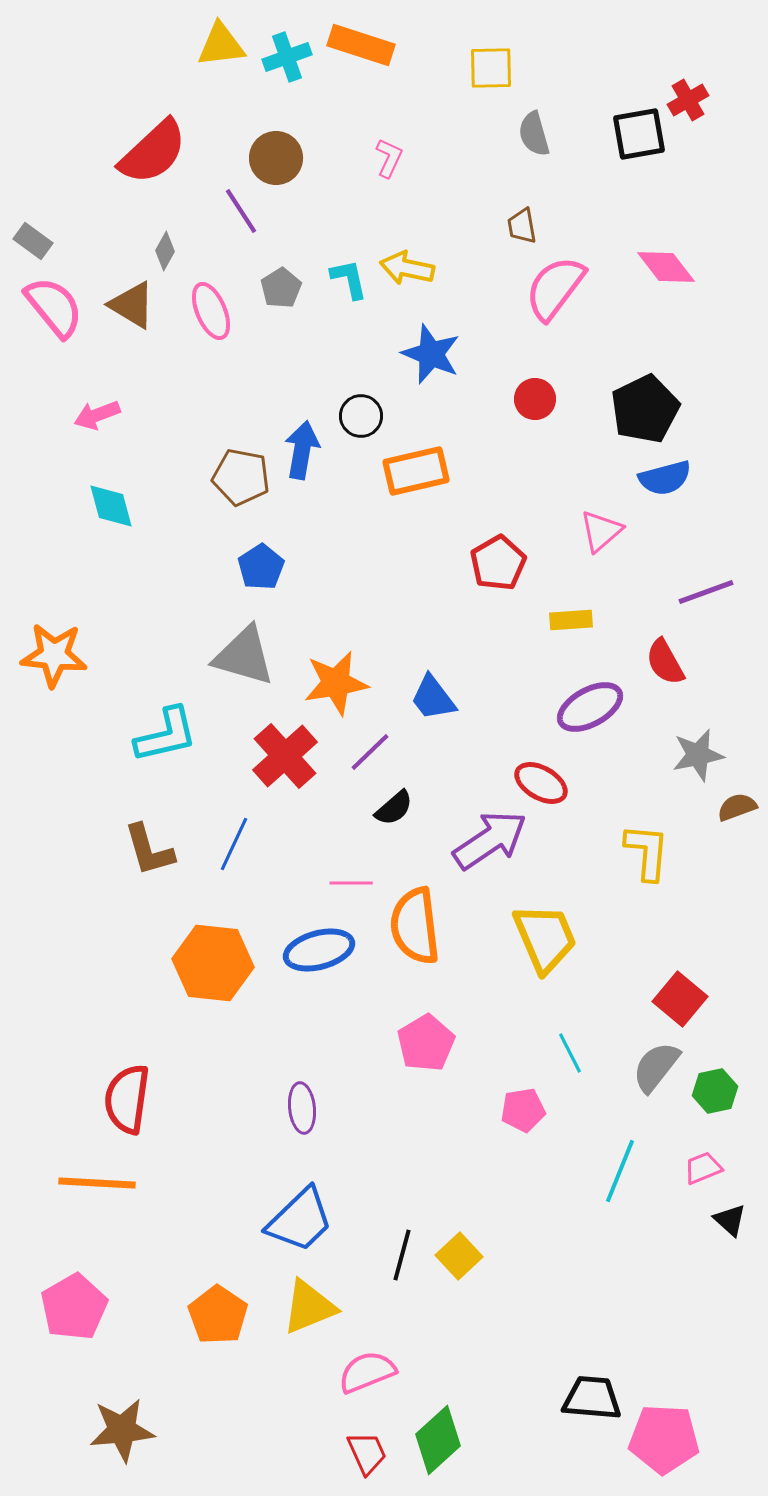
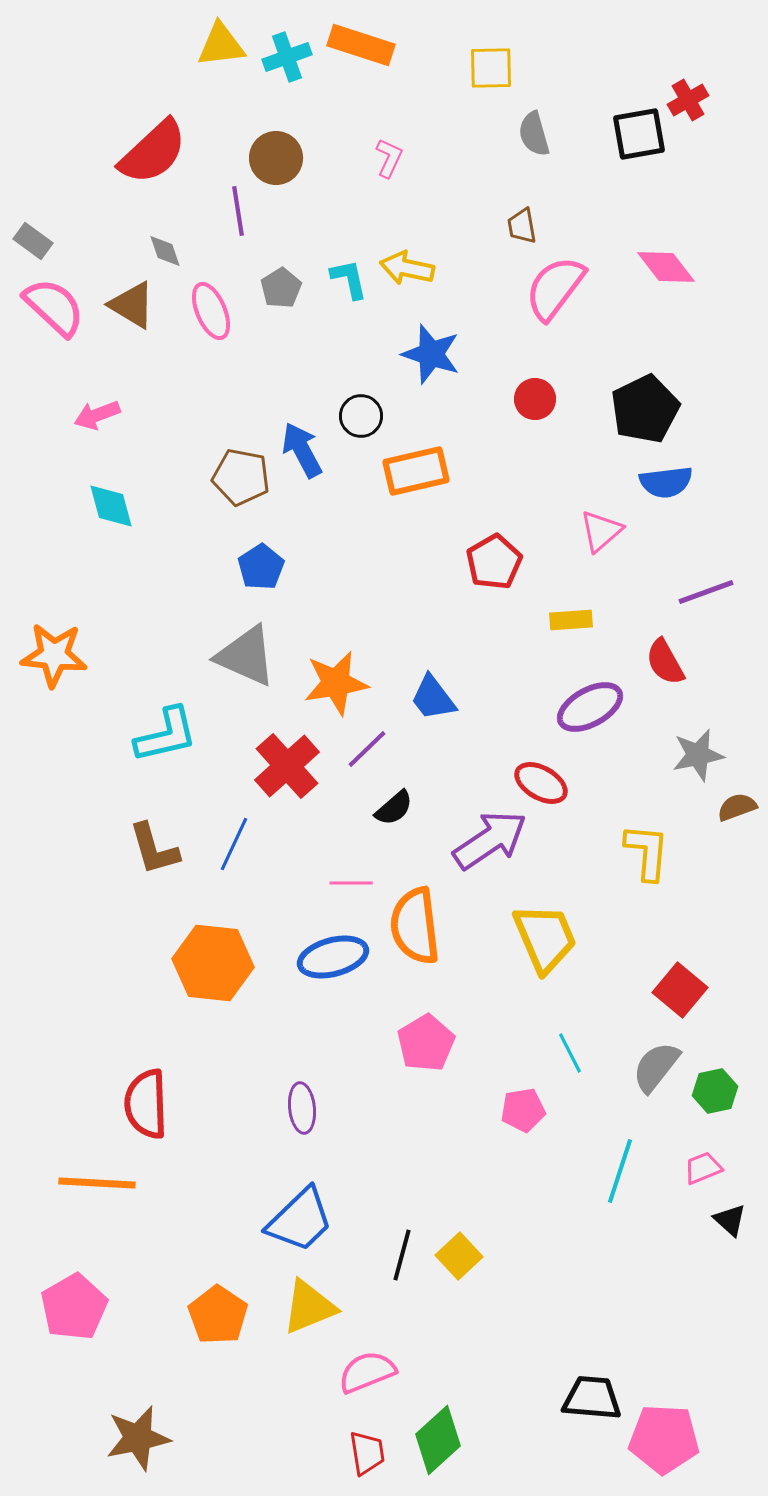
purple line at (241, 211): moved 3 px left; rotated 24 degrees clockwise
gray diamond at (165, 251): rotated 48 degrees counterclockwise
pink semicircle at (54, 307): rotated 8 degrees counterclockwise
blue star at (431, 354): rotated 4 degrees counterclockwise
blue arrow at (302, 450): rotated 38 degrees counterclockwise
blue semicircle at (665, 478): moved 1 px right, 4 px down; rotated 8 degrees clockwise
red pentagon at (498, 563): moved 4 px left, 1 px up
gray triangle at (244, 656): moved 2 px right; rotated 8 degrees clockwise
purple line at (370, 752): moved 3 px left, 3 px up
red cross at (285, 756): moved 2 px right, 10 px down
brown L-shape at (149, 850): moved 5 px right, 1 px up
blue ellipse at (319, 950): moved 14 px right, 7 px down
red square at (680, 999): moved 9 px up
red semicircle at (127, 1099): moved 19 px right, 5 px down; rotated 10 degrees counterclockwise
cyan line at (620, 1171): rotated 4 degrees counterclockwise
brown star at (122, 1430): moved 16 px right, 8 px down; rotated 6 degrees counterclockwise
red trapezoid at (367, 1453): rotated 15 degrees clockwise
